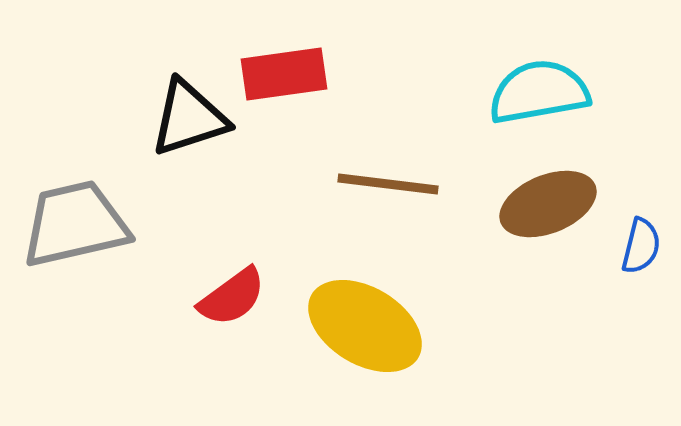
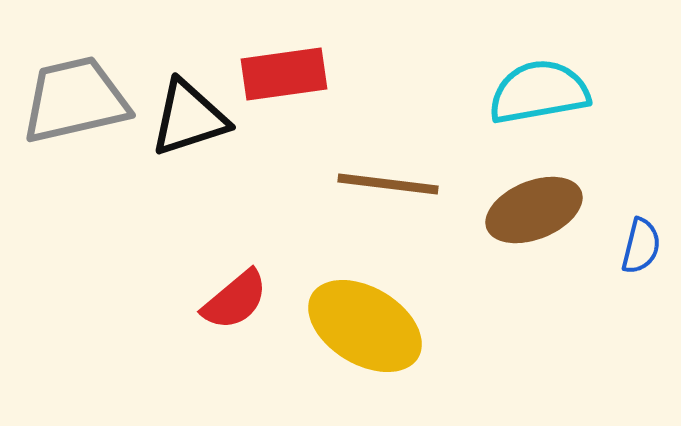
brown ellipse: moved 14 px left, 6 px down
gray trapezoid: moved 124 px up
red semicircle: moved 3 px right, 3 px down; rotated 4 degrees counterclockwise
